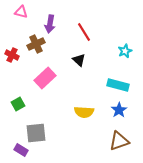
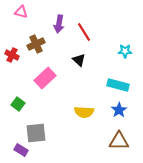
purple arrow: moved 9 px right
cyan star: rotated 24 degrees clockwise
green square: rotated 24 degrees counterclockwise
brown triangle: rotated 20 degrees clockwise
